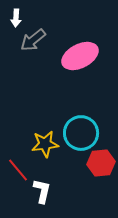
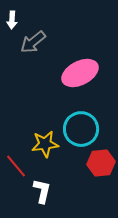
white arrow: moved 4 px left, 2 px down
gray arrow: moved 2 px down
pink ellipse: moved 17 px down
cyan circle: moved 4 px up
red line: moved 2 px left, 4 px up
